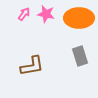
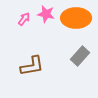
pink arrow: moved 5 px down
orange ellipse: moved 3 px left
gray rectangle: rotated 60 degrees clockwise
